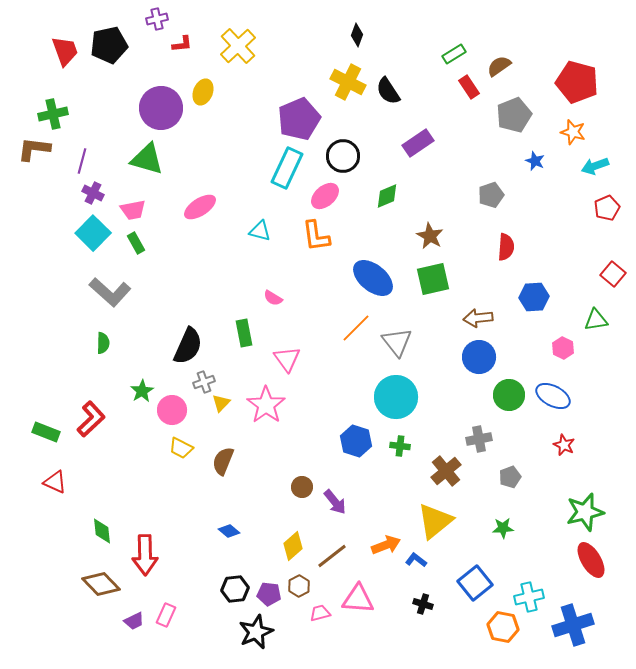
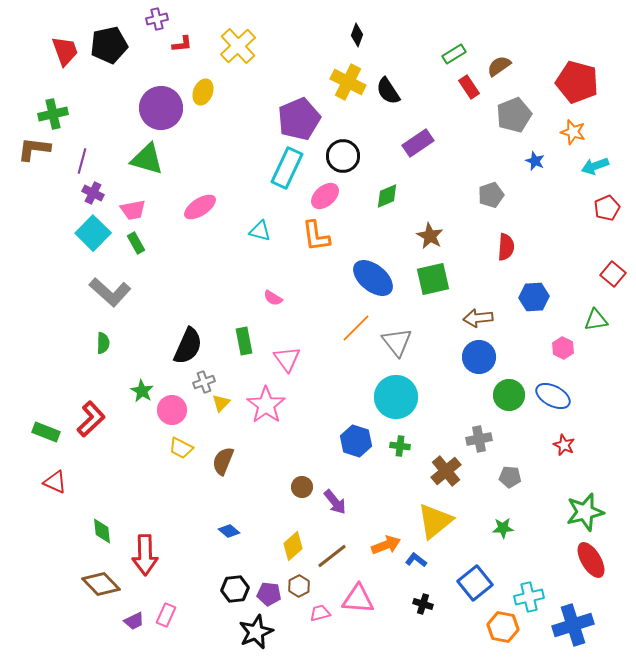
green rectangle at (244, 333): moved 8 px down
green star at (142, 391): rotated 10 degrees counterclockwise
gray pentagon at (510, 477): rotated 25 degrees clockwise
